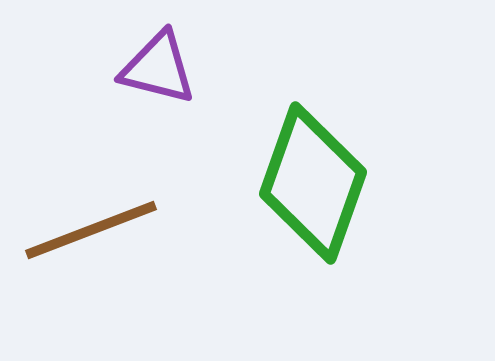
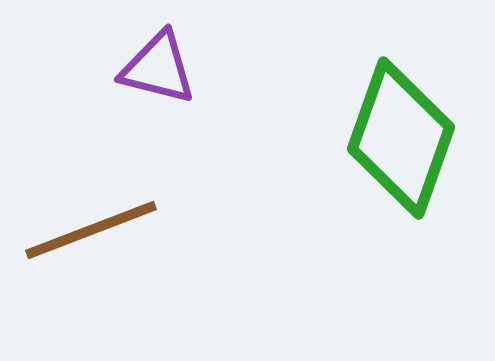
green diamond: moved 88 px right, 45 px up
